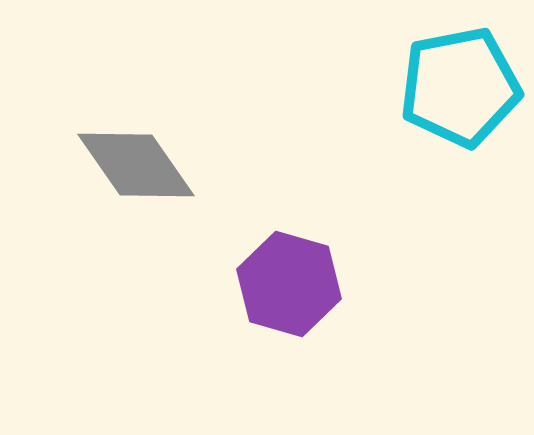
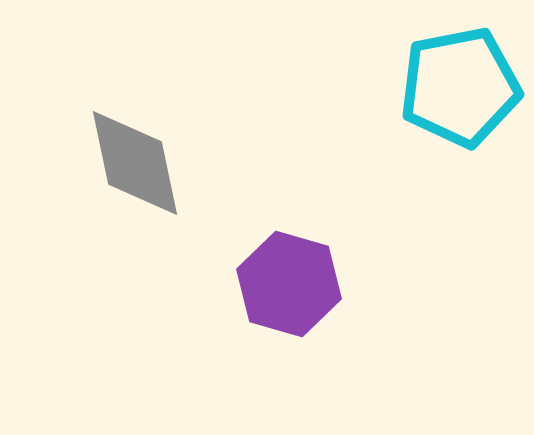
gray diamond: moved 1 px left, 2 px up; rotated 23 degrees clockwise
